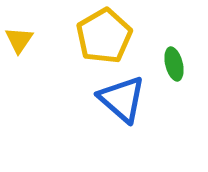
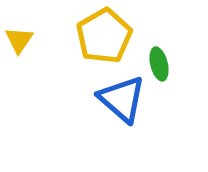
green ellipse: moved 15 px left
